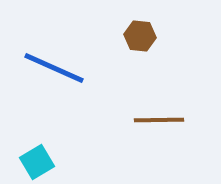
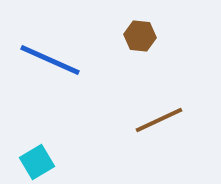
blue line: moved 4 px left, 8 px up
brown line: rotated 24 degrees counterclockwise
